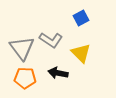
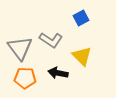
gray triangle: moved 2 px left
yellow triangle: moved 1 px right, 3 px down
